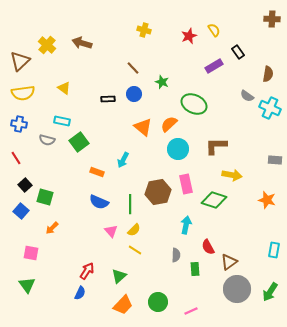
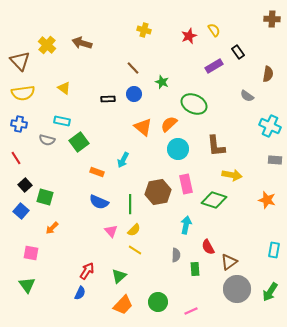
brown triangle at (20, 61): rotated 30 degrees counterclockwise
cyan cross at (270, 108): moved 18 px down
brown L-shape at (216, 146): rotated 95 degrees counterclockwise
